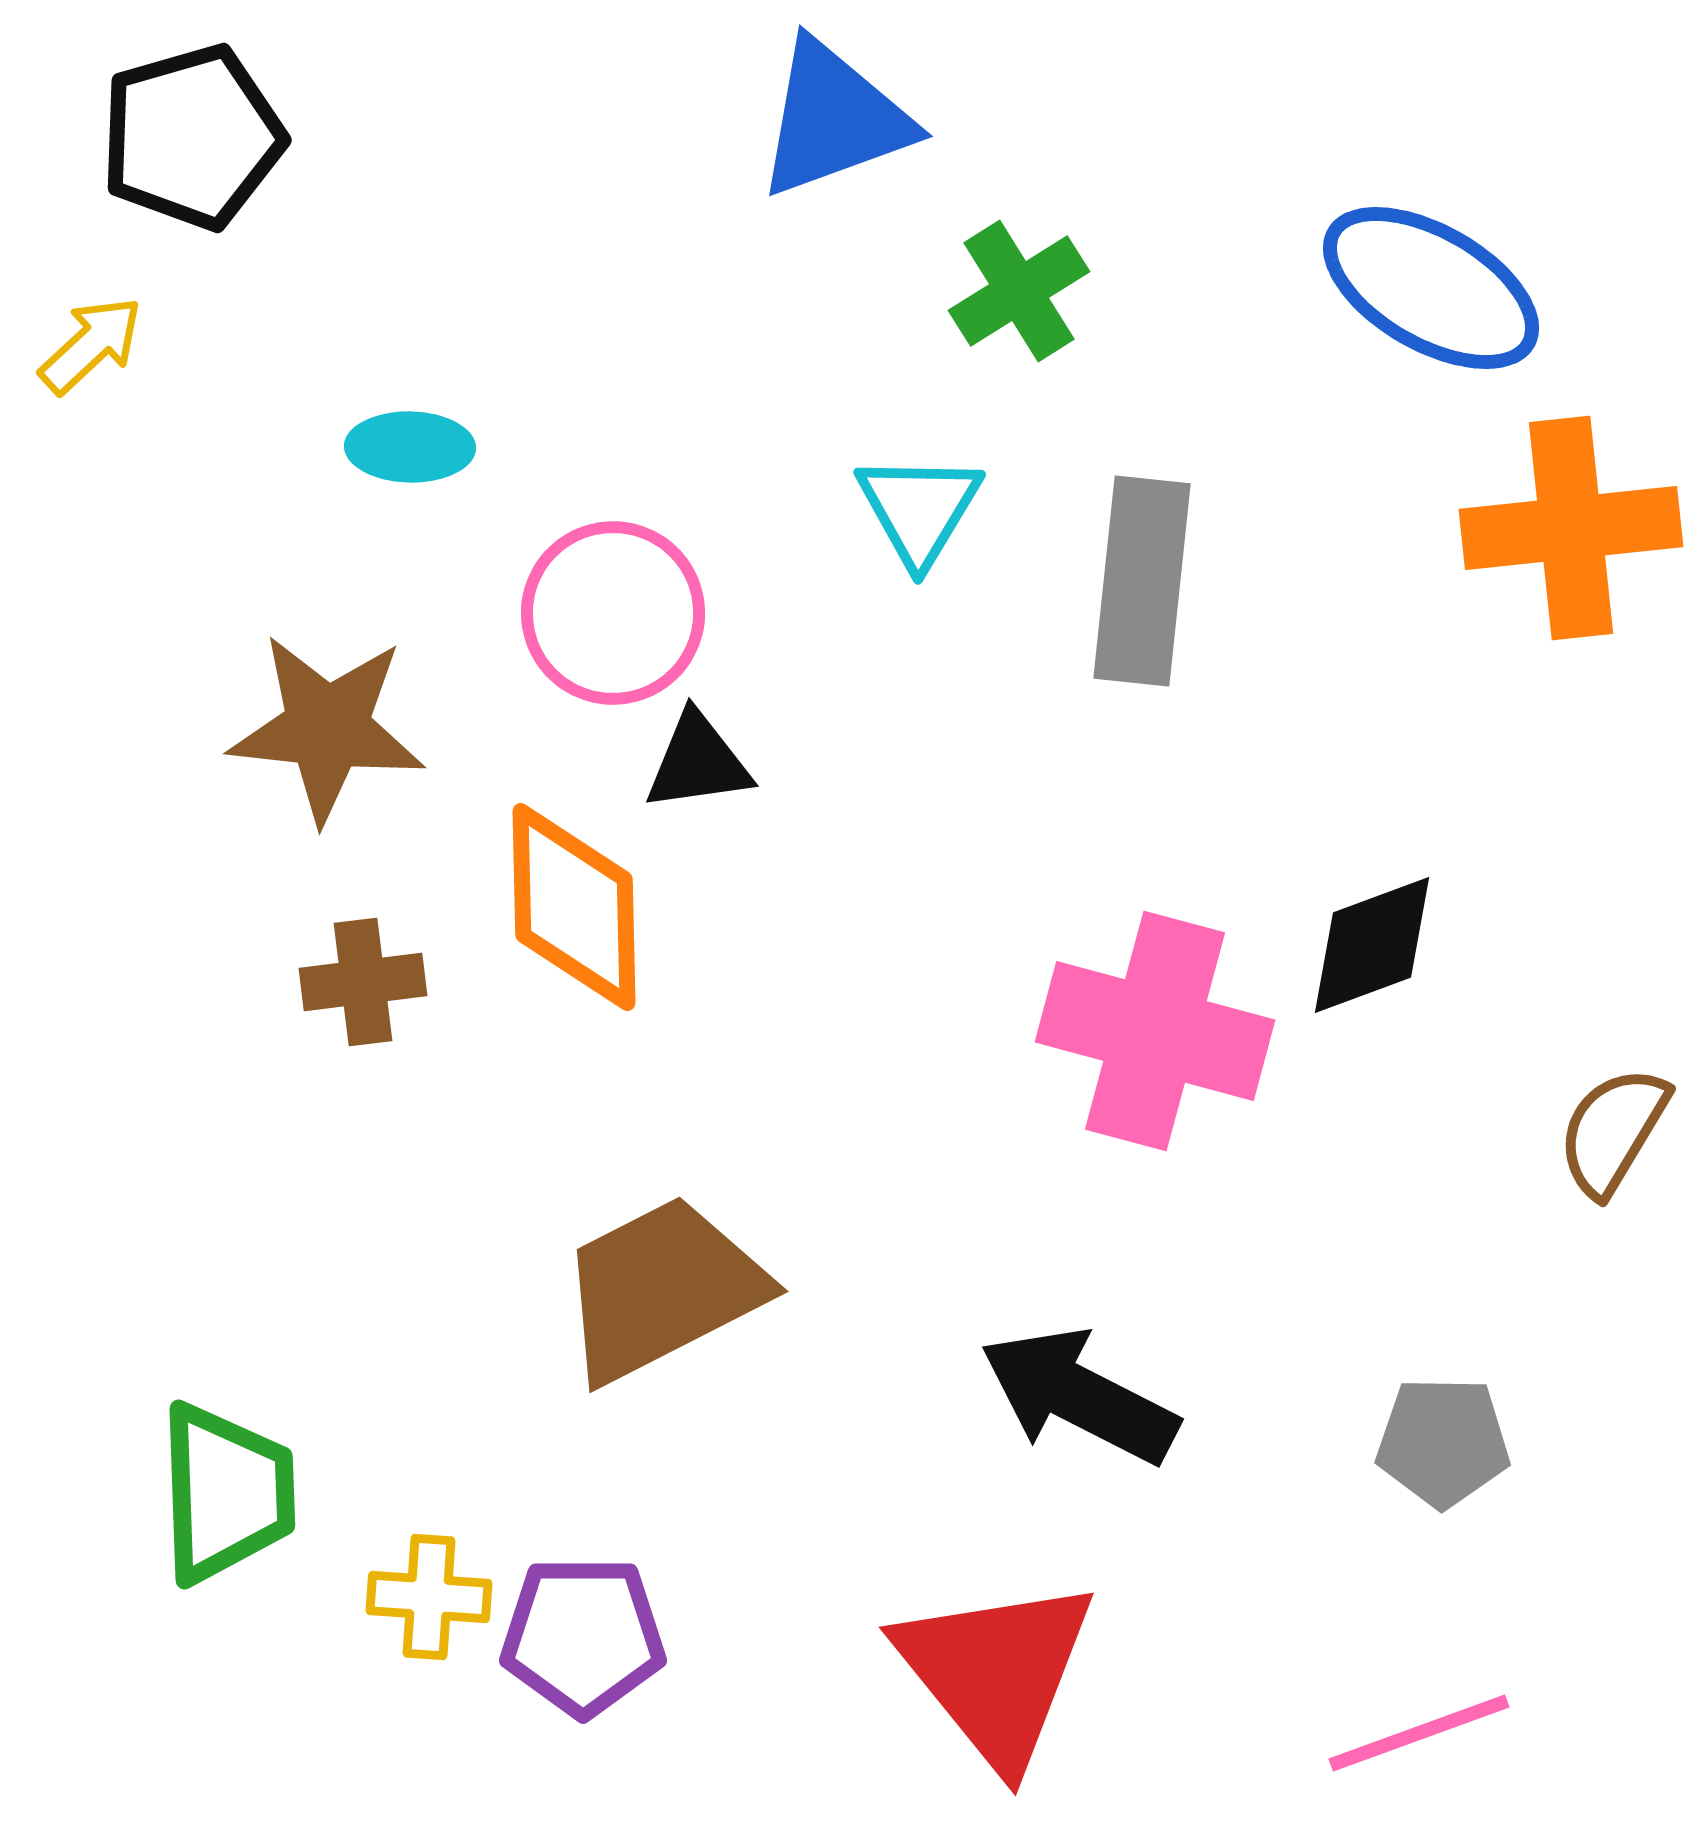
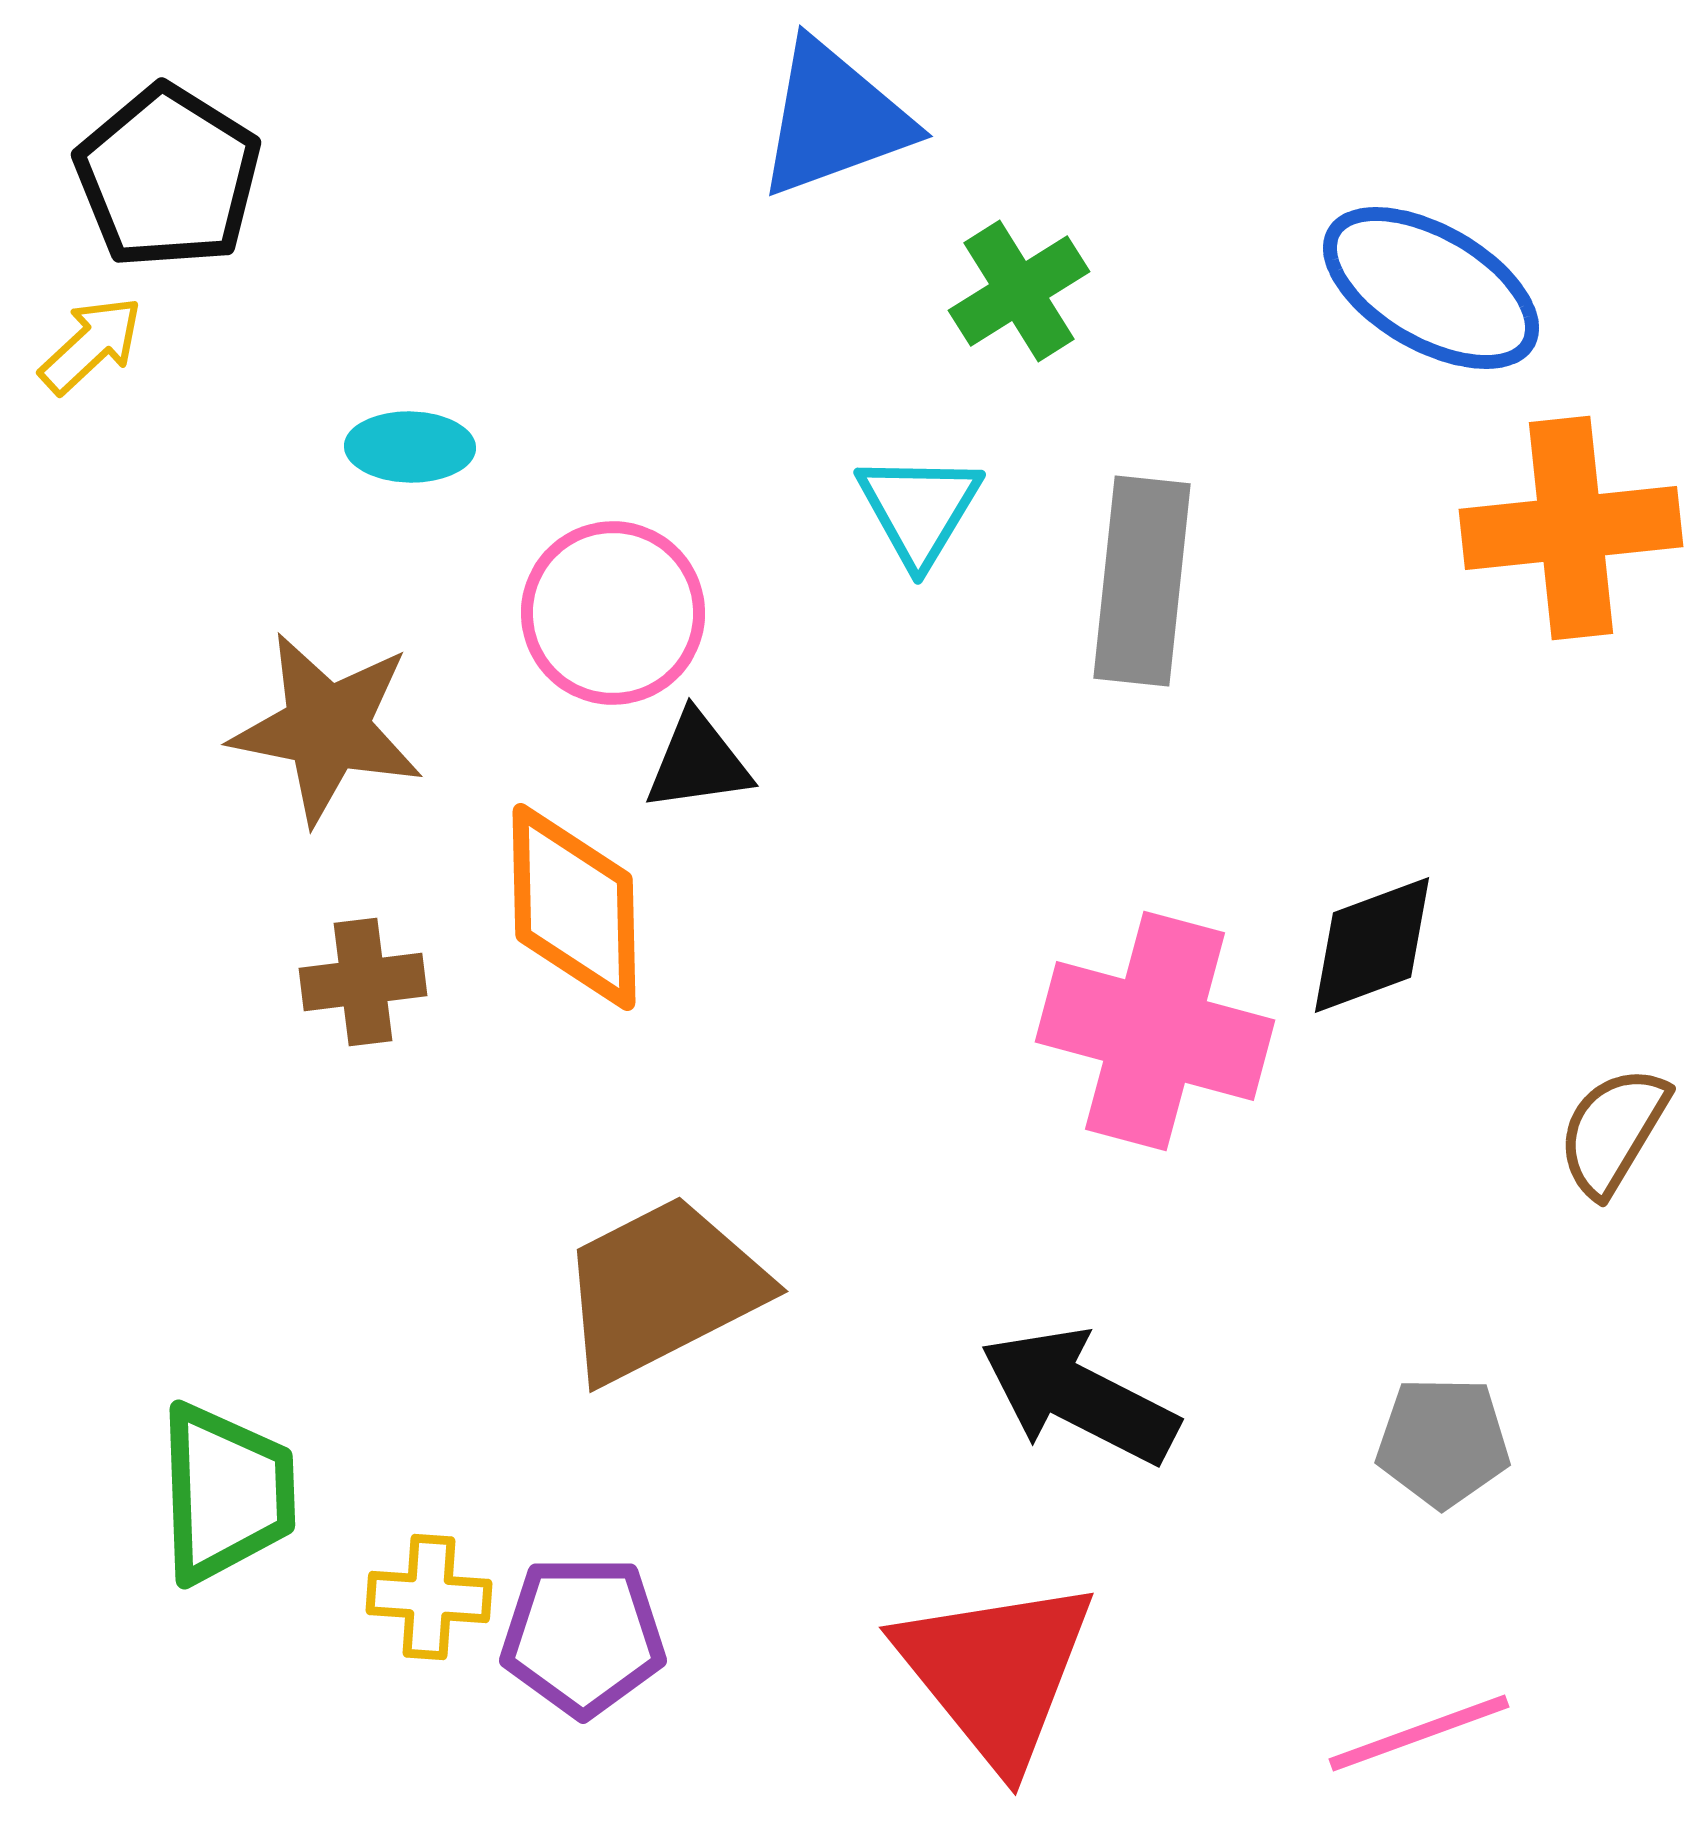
black pentagon: moved 24 px left, 40 px down; rotated 24 degrees counterclockwise
brown star: rotated 5 degrees clockwise
